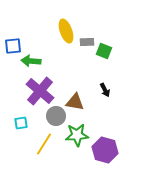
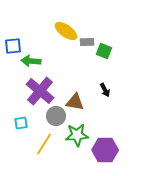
yellow ellipse: rotated 35 degrees counterclockwise
purple hexagon: rotated 15 degrees counterclockwise
